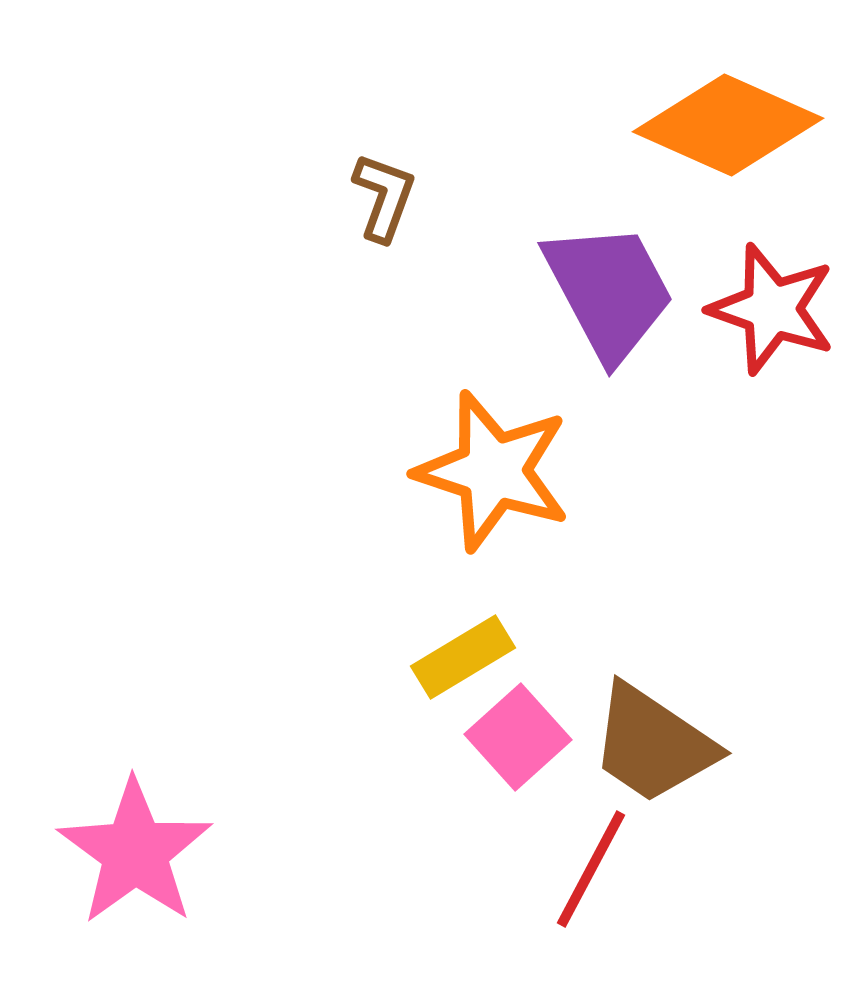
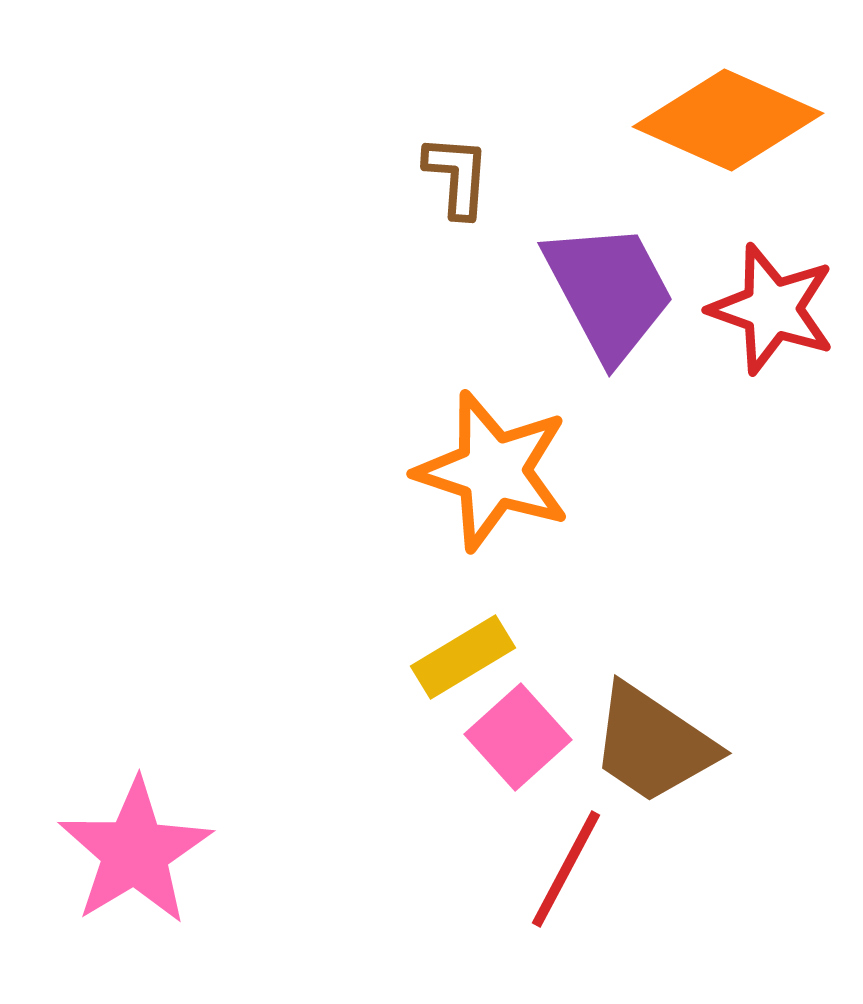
orange diamond: moved 5 px up
brown L-shape: moved 73 px right, 21 px up; rotated 16 degrees counterclockwise
pink star: rotated 5 degrees clockwise
red line: moved 25 px left
